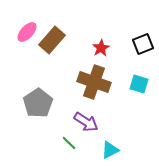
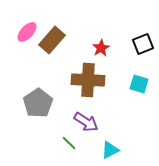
brown cross: moved 6 px left, 2 px up; rotated 16 degrees counterclockwise
